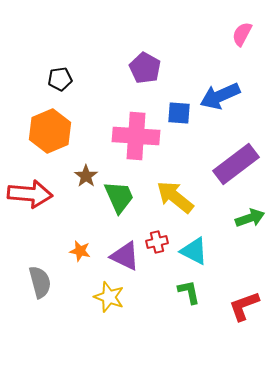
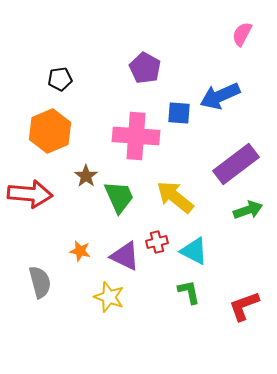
green arrow: moved 2 px left, 8 px up
